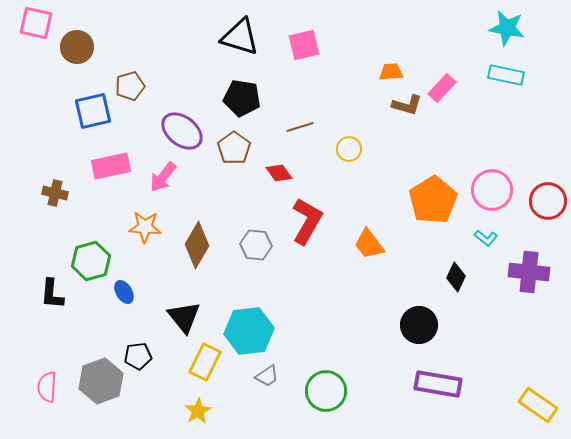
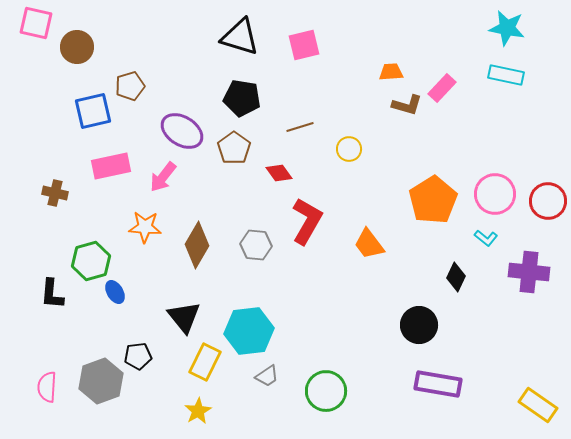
purple ellipse at (182, 131): rotated 6 degrees counterclockwise
pink circle at (492, 190): moved 3 px right, 4 px down
blue ellipse at (124, 292): moved 9 px left
